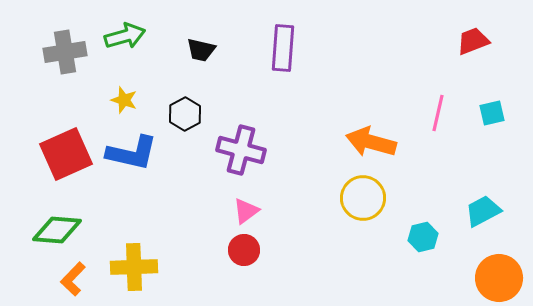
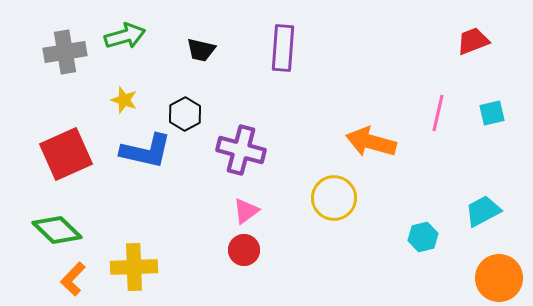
blue L-shape: moved 14 px right, 2 px up
yellow circle: moved 29 px left
green diamond: rotated 39 degrees clockwise
